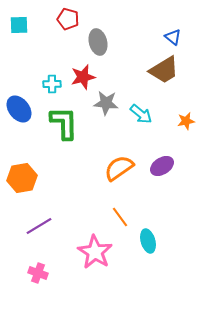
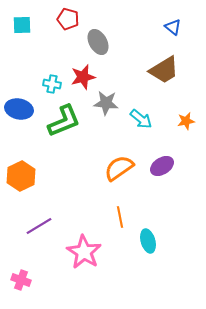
cyan square: moved 3 px right
blue triangle: moved 10 px up
gray ellipse: rotated 15 degrees counterclockwise
cyan cross: rotated 12 degrees clockwise
blue ellipse: rotated 40 degrees counterclockwise
cyan arrow: moved 5 px down
green L-shape: moved 2 px up; rotated 69 degrees clockwise
orange hexagon: moved 1 px left, 2 px up; rotated 16 degrees counterclockwise
orange line: rotated 25 degrees clockwise
pink star: moved 11 px left
pink cross: moved 17 px left, 7 px down
